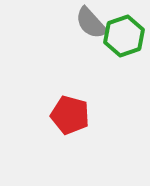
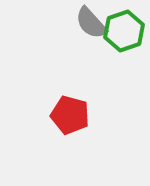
green hexagon: moved 5 px up
